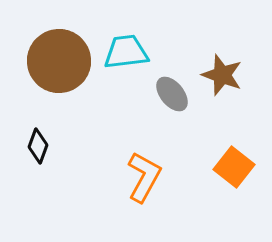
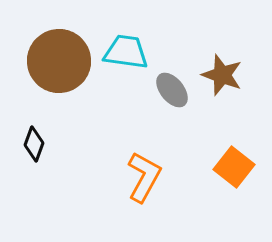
cyan trapezoid: rotated 15 degrees clockwise
gray ellipse: moved 4 px up
black diamond: moved 4 px left, 2 px up
